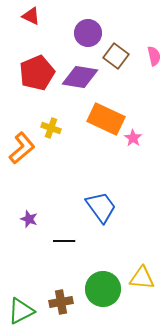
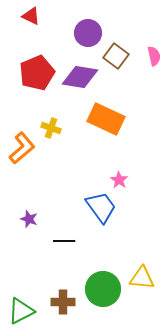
pink star: moved 14 px left, 42 px down
brown cross: moved 2 px right; rotated 10 degrees clockwise
